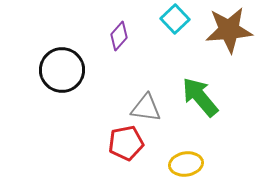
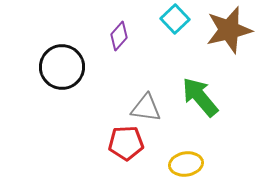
brown star: rotated 9 degrees counterclockwise
black circle: moved 3 px up
red pentagon: rotated 8 degrees clockwise
